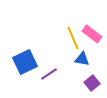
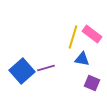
yellow line: moved 1 px up; rotated 40 degrees clockwise
blue square: moved 3 px left, 9 px down; rotated 15 degrees counterclockwise
purple line: moved 3 px left, 6 px up; rotated 18 degrees clockwise
purple square: rotated 28 degrees counterclockwise
